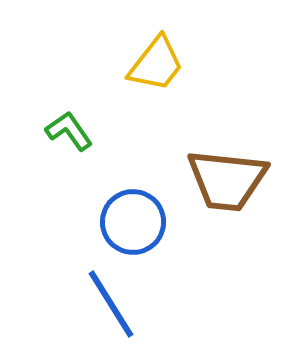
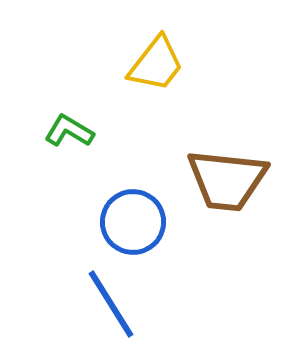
green L-shape: rotated 24 degrees counterclockwise
